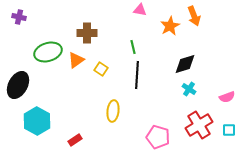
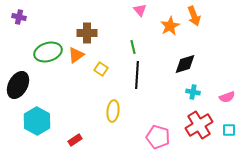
pink triangle: rotated 40 degrees clockwise
orange triangle: moved 5 px up
cyan cross: moved 4 px right, 3 px down; rotated 24 degrees counterclockwise
